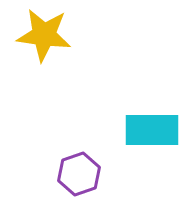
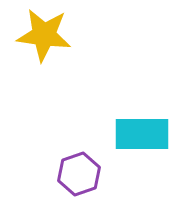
cyan rectangle: moved 10 px left, 4 px down
